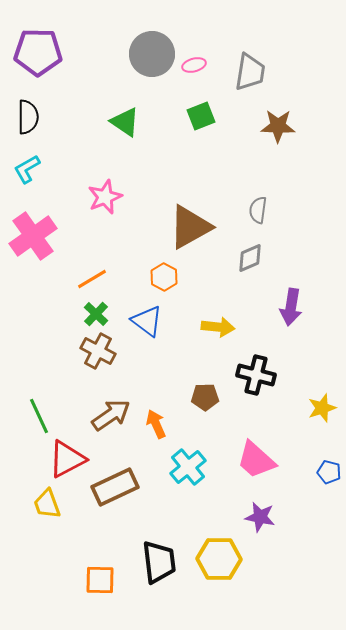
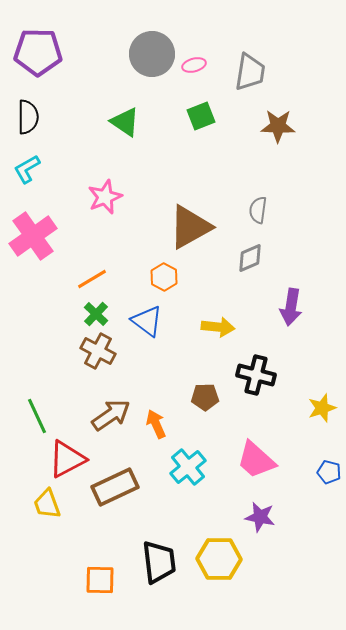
green line: moved 2 px left
